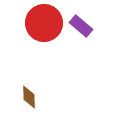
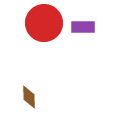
purple rectangle: moved 2 px right, 1 px down; rotated 40 degrees counterclockwise
